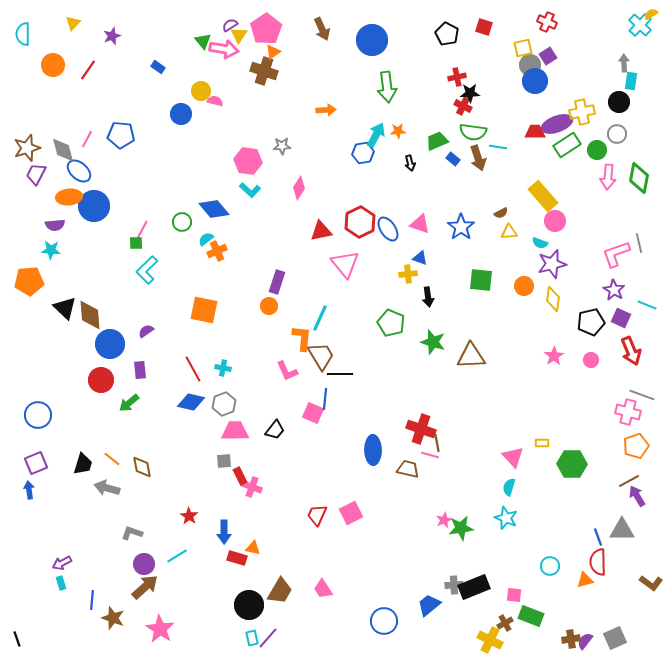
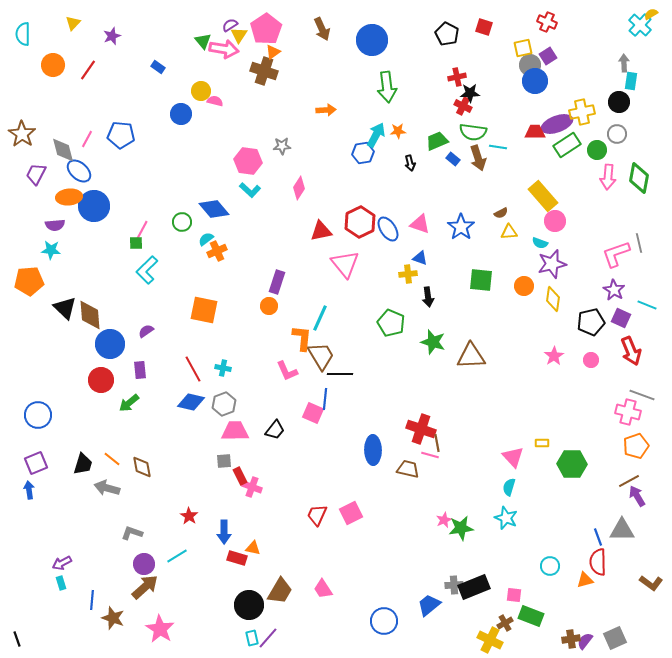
brown star at (27, 148): moved 5 px left, 14 px up; rotated 20 degrees counterclockwise
